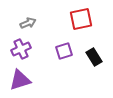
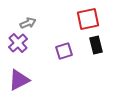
red square: moved 7 px right
purple cross: moved 3 px left, 6 px up; rotated 18 degrees counterclockwise
black rectangle: moved 2 px right, 12 px up; rotated 18 degrees clockwise
purple triangle: moved 1 px left; rotated 10 degrees counterclockwise
